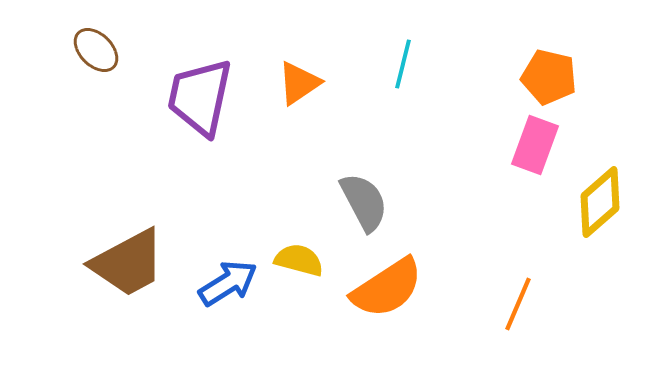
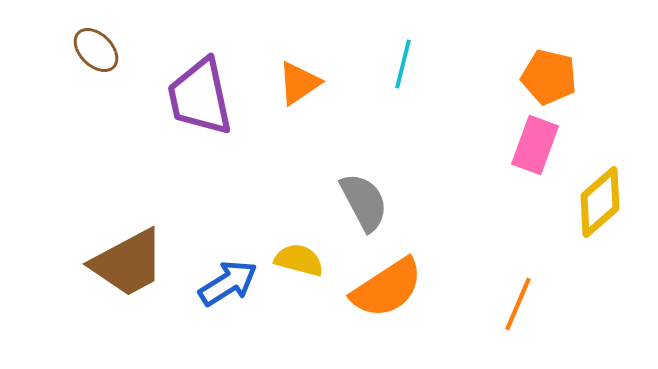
purple trapezoid: rotated 24 degrees counterclockwise
